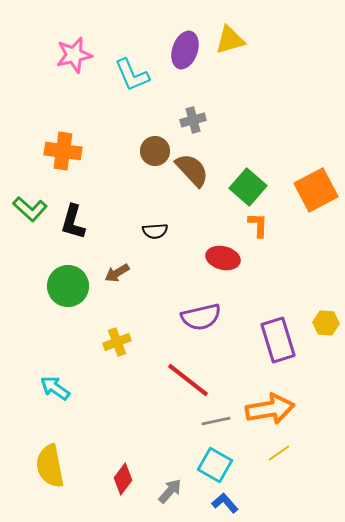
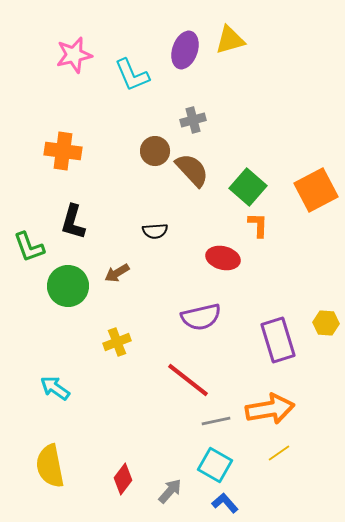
green L-shape: moved 1 px left, 38 px down; rotated 28 degrees clockwise
